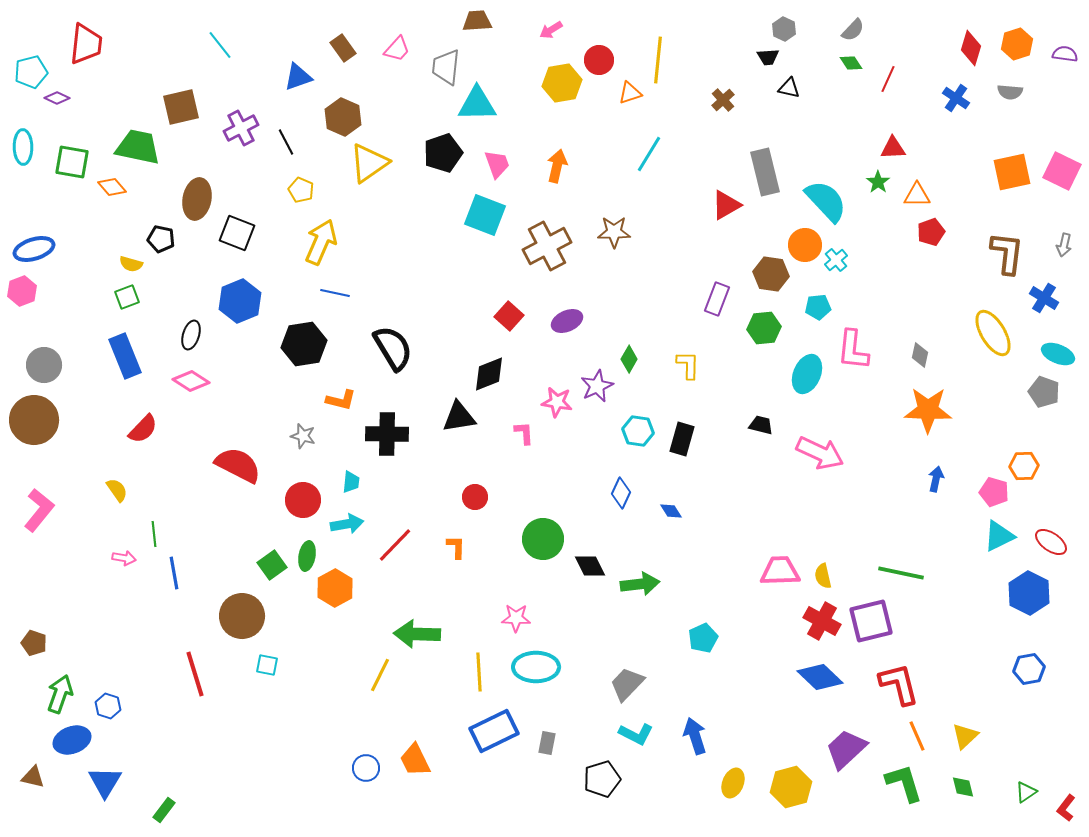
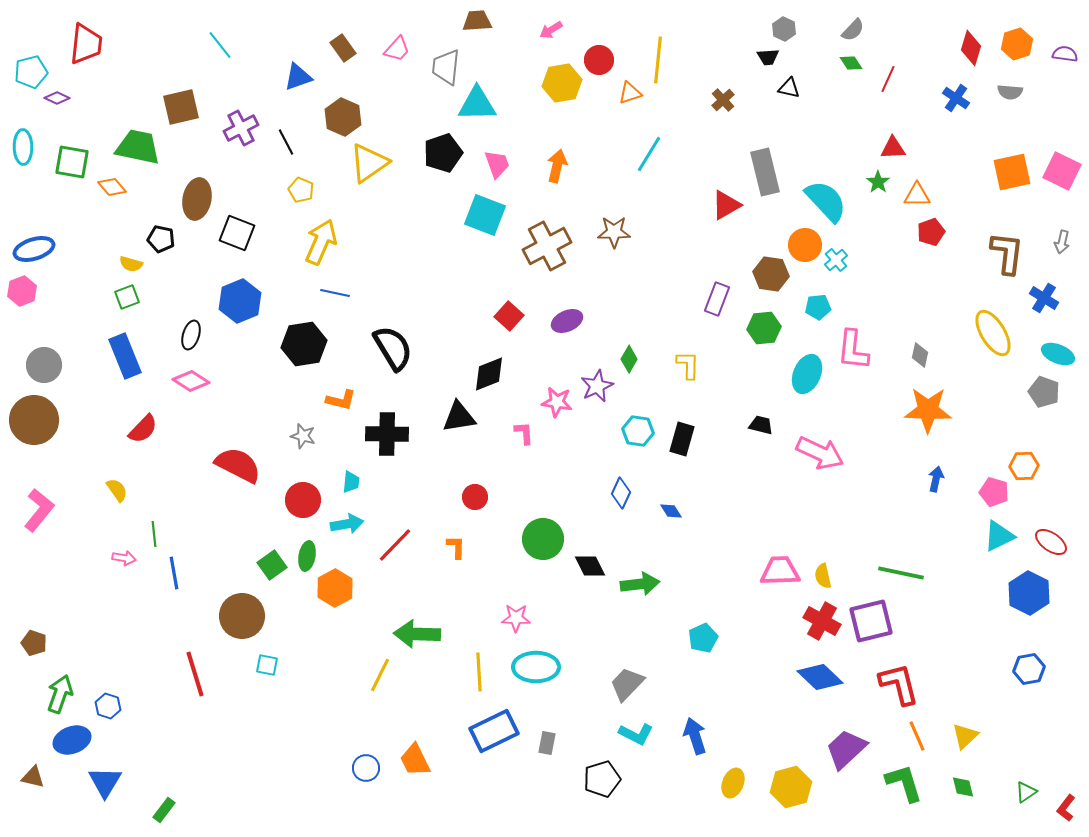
gray arrow at (1064, 245): moved 2 px left, 3 px up
